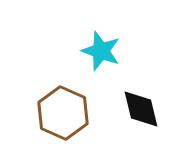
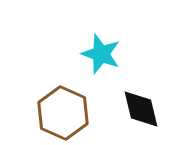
cyan star: moved 3 px down
